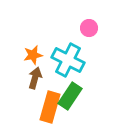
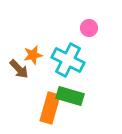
brown arrow: moved 16 px left, 9 px up; rotated 120 degrees clockwise
green rectangle: rotated 72 degrees clockwise
orange rectangle: moved 1 px down
